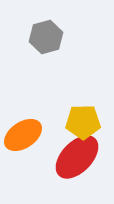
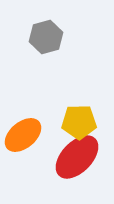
yellow pentagon: moved 4 px left
orange ellipse: rotated 6 degrees counterclockwise
